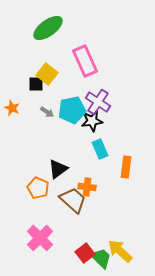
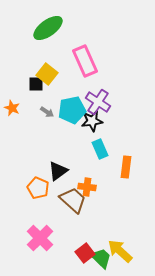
black triangle: moved 2 px down
